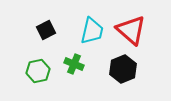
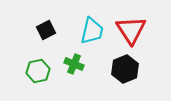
red triangle: rotated 16 degrees clockwise
black hexagon: moved 2 px right
